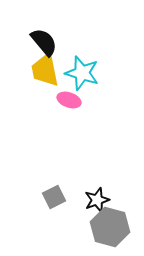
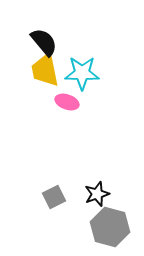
cyan star: rotated 16 degrees counterclockwise
pink ellipse: moved 2 px left, 2 px down
black star: moved 6 px up
